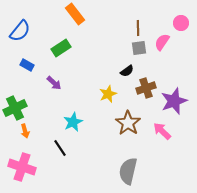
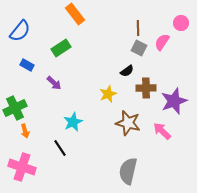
gray square: rotated 35 degrees clockwise
brown cross: rotated 18 degrees clockwise
brown star: rotated 20 degrees counterclockwise
